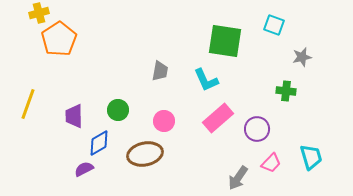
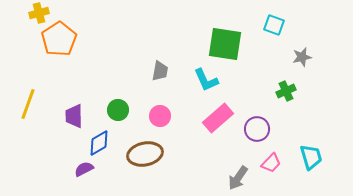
green square: moved 3 px down
green cross: rotated 30 degrees counterclockwise
pink circle: moved 4 px left, 5 px up
